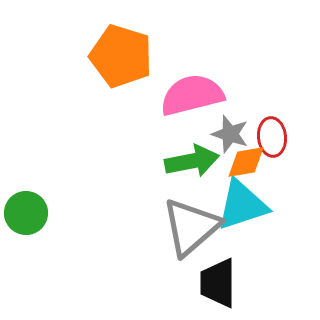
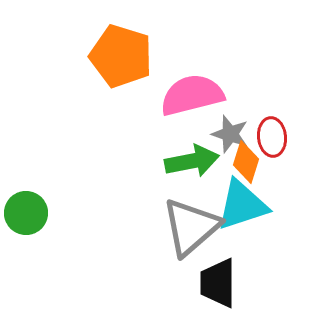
orange diamond: rotated 63 degrees counterclockwise
